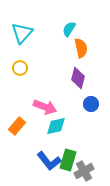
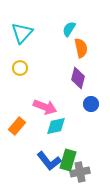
gray cross: moved 4 px left, 1 px down; rotated 18 degrees clockwise
